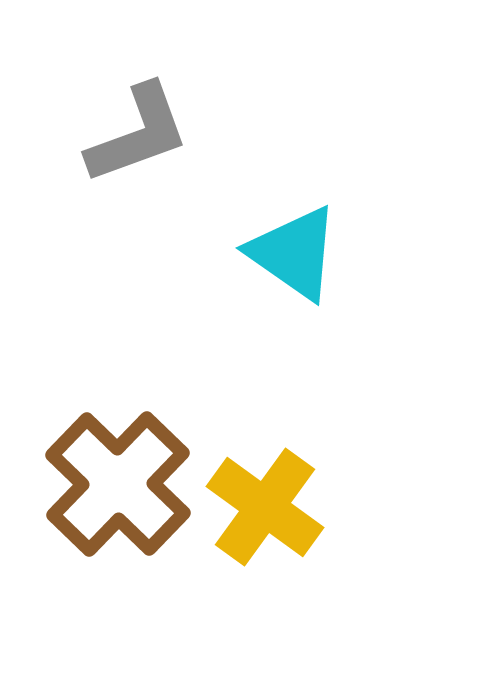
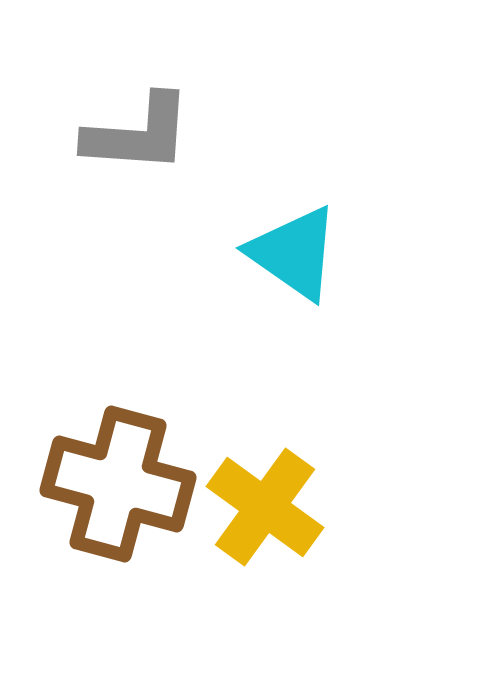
gray L-shape: rotated 24 degrees clockwise
brown cross: rotated 29 degrees counterclockwise
